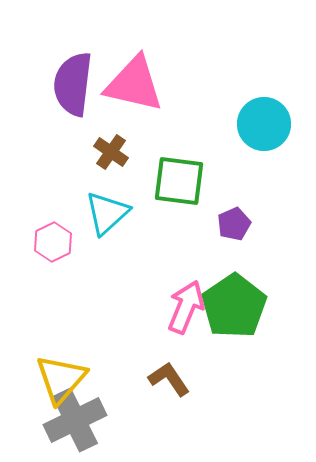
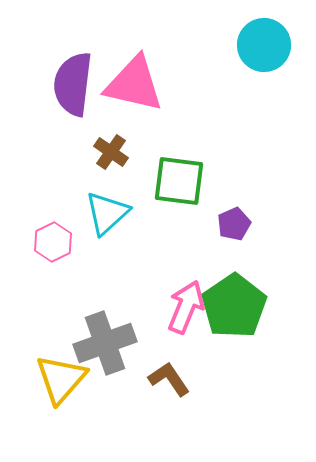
cyan circle: moved 79 px up
gray cross: moved 30 px right, 77 px up; rotated 6 degrees clockwise
